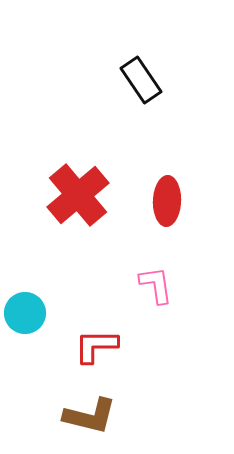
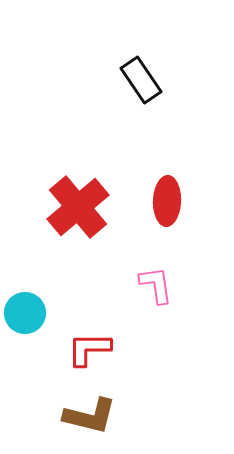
red cross: moved 12 px down
red L-shape: moved 7 px left, 3 px down
